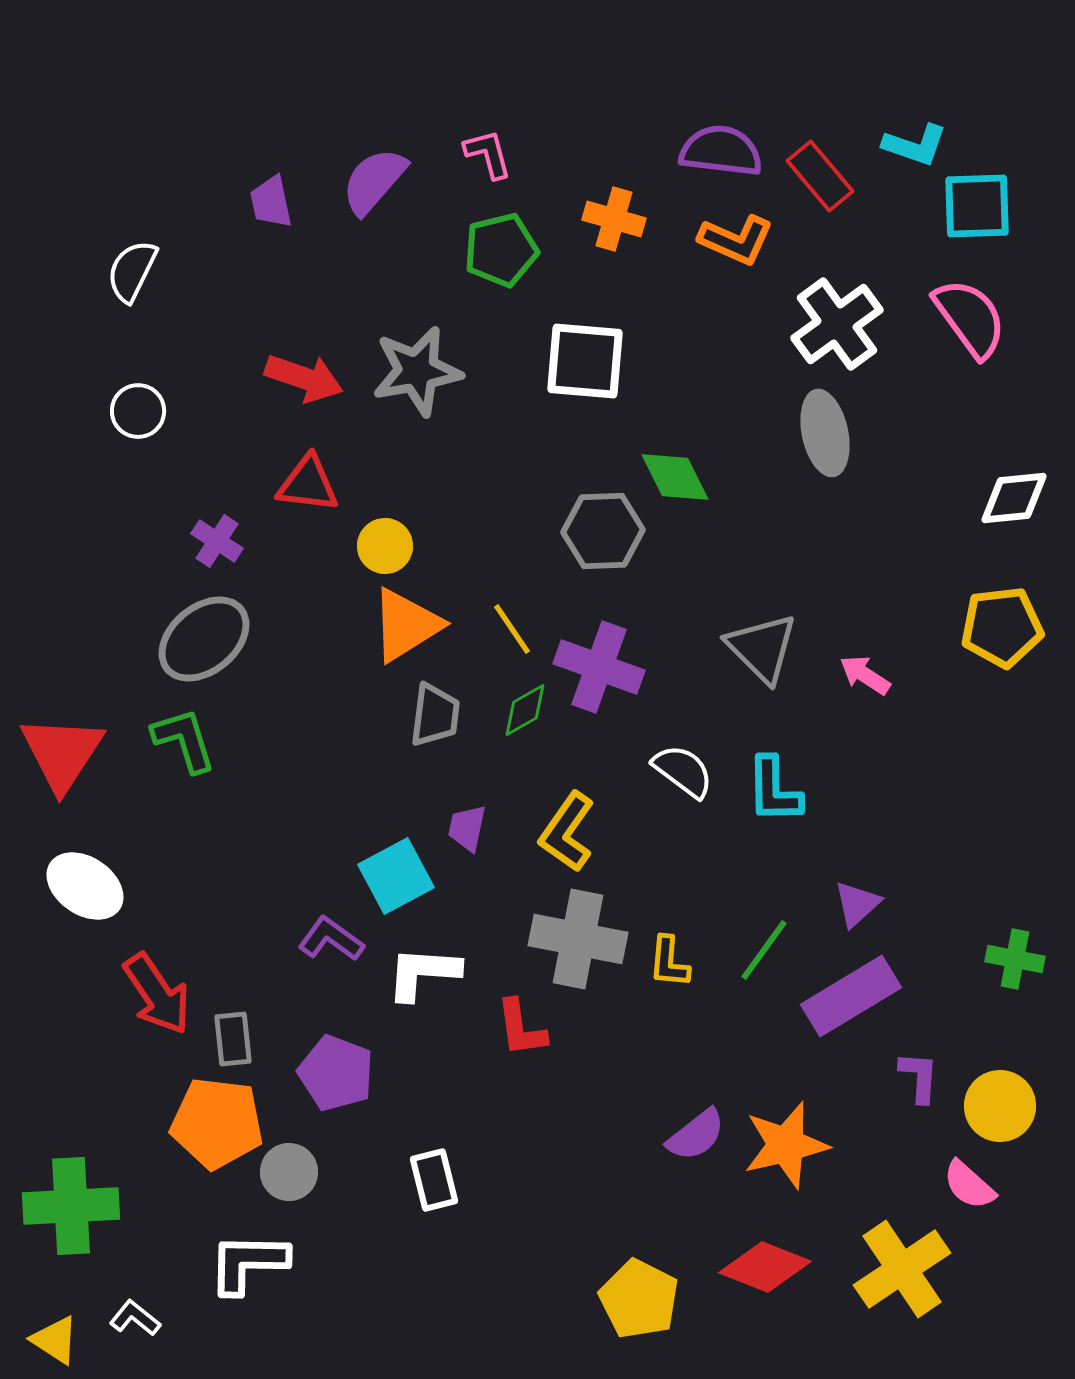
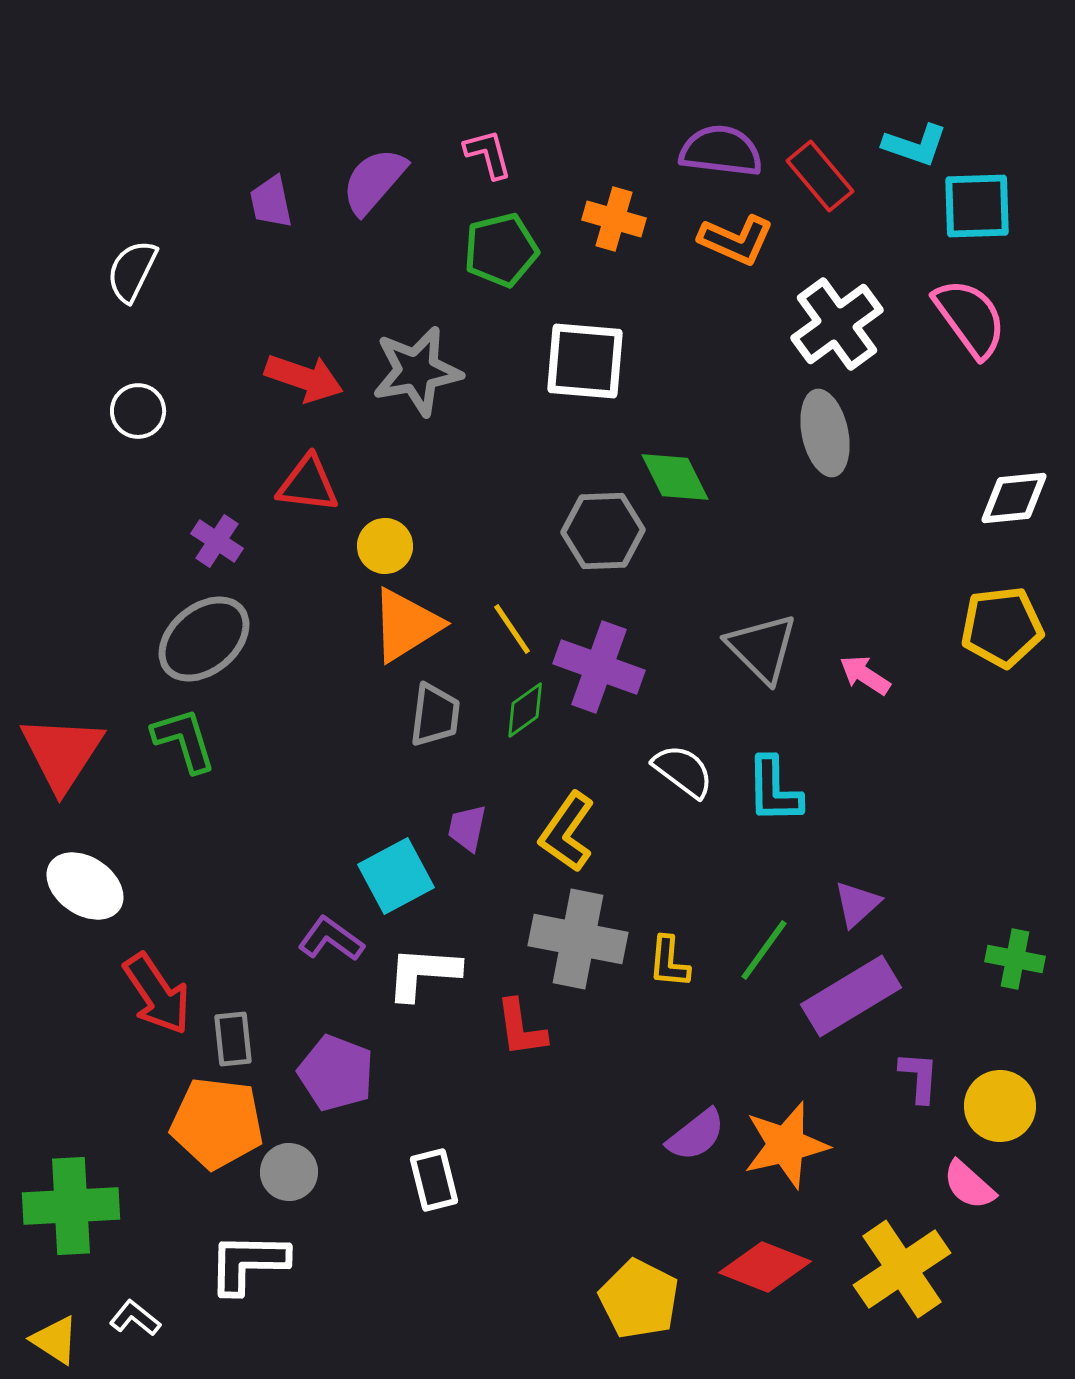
green diamond at (525, 710): rotated 6 degrees counterclockwise
